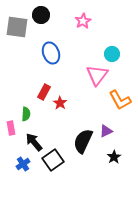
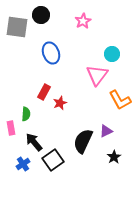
red star: rotated 16 degrees clockwise
